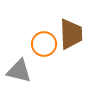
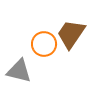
brown trapezoid: rotated 144 degrees counterclockwise
